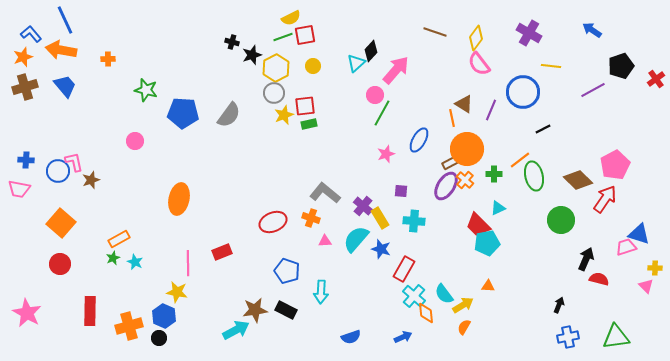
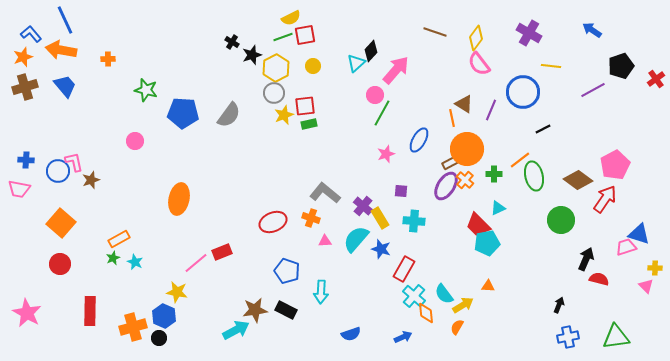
black cross at (232, 42): rotated 16 degrees clockwise
brown diamond at (578, 180): rotated 8 degrees counterclockwise
pink line at (188, 263): moved 8 px right; rotated 50 degrees clockwise
orange cross at (129, 326): moved 4 px right, 1 px down
orange semicircle at (464, 327): moved 7 px left
blue semicircle at (351, 337): moved 3 px up
